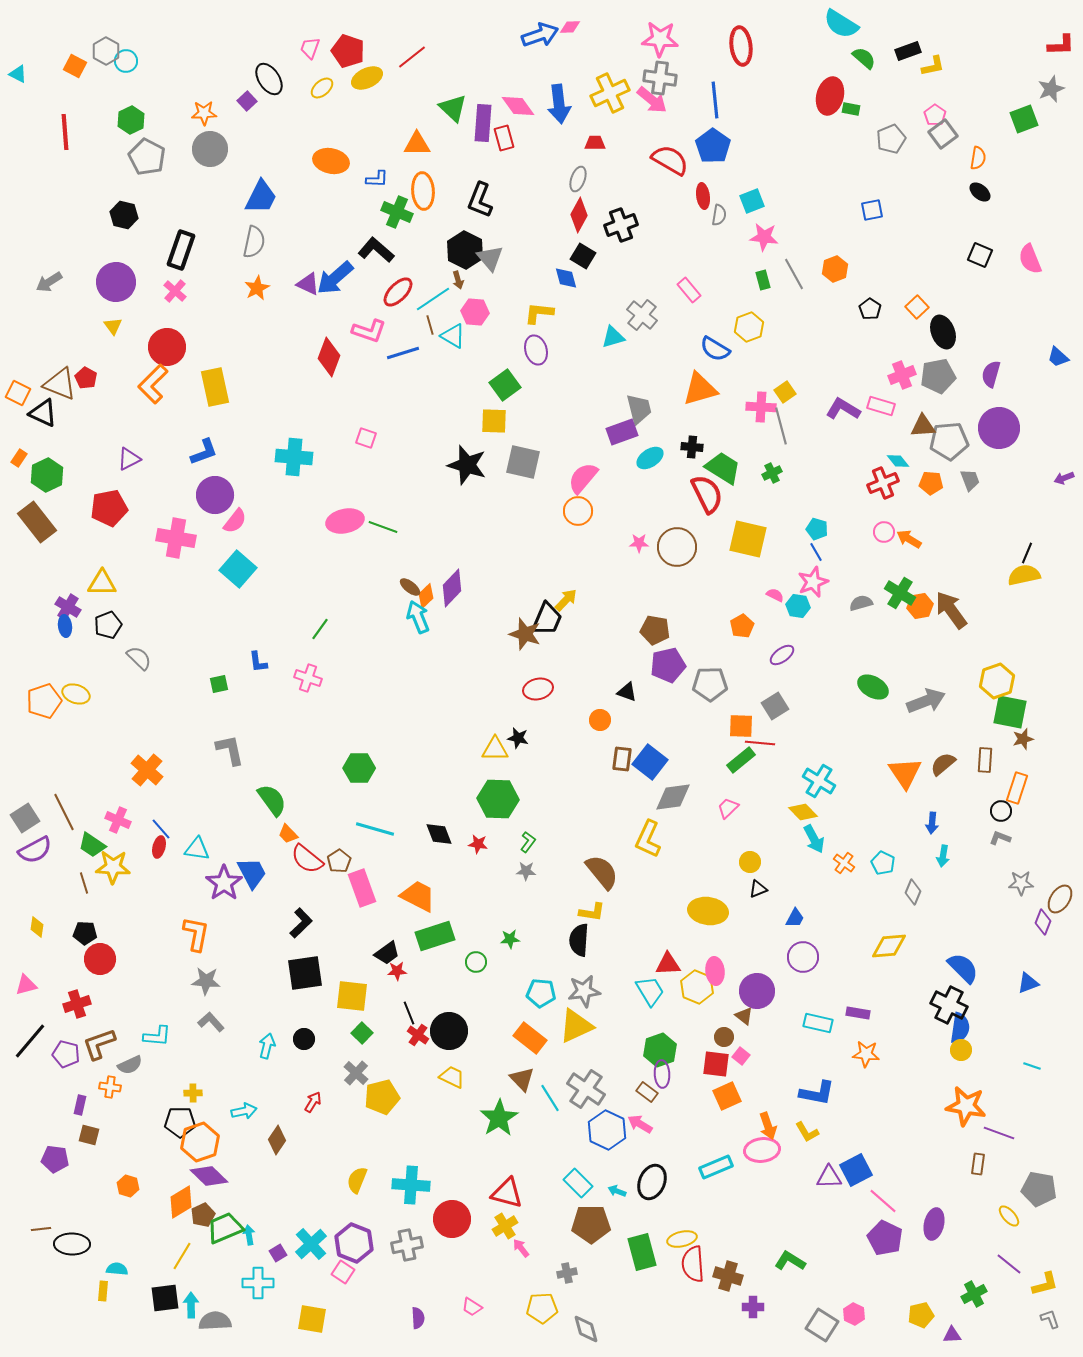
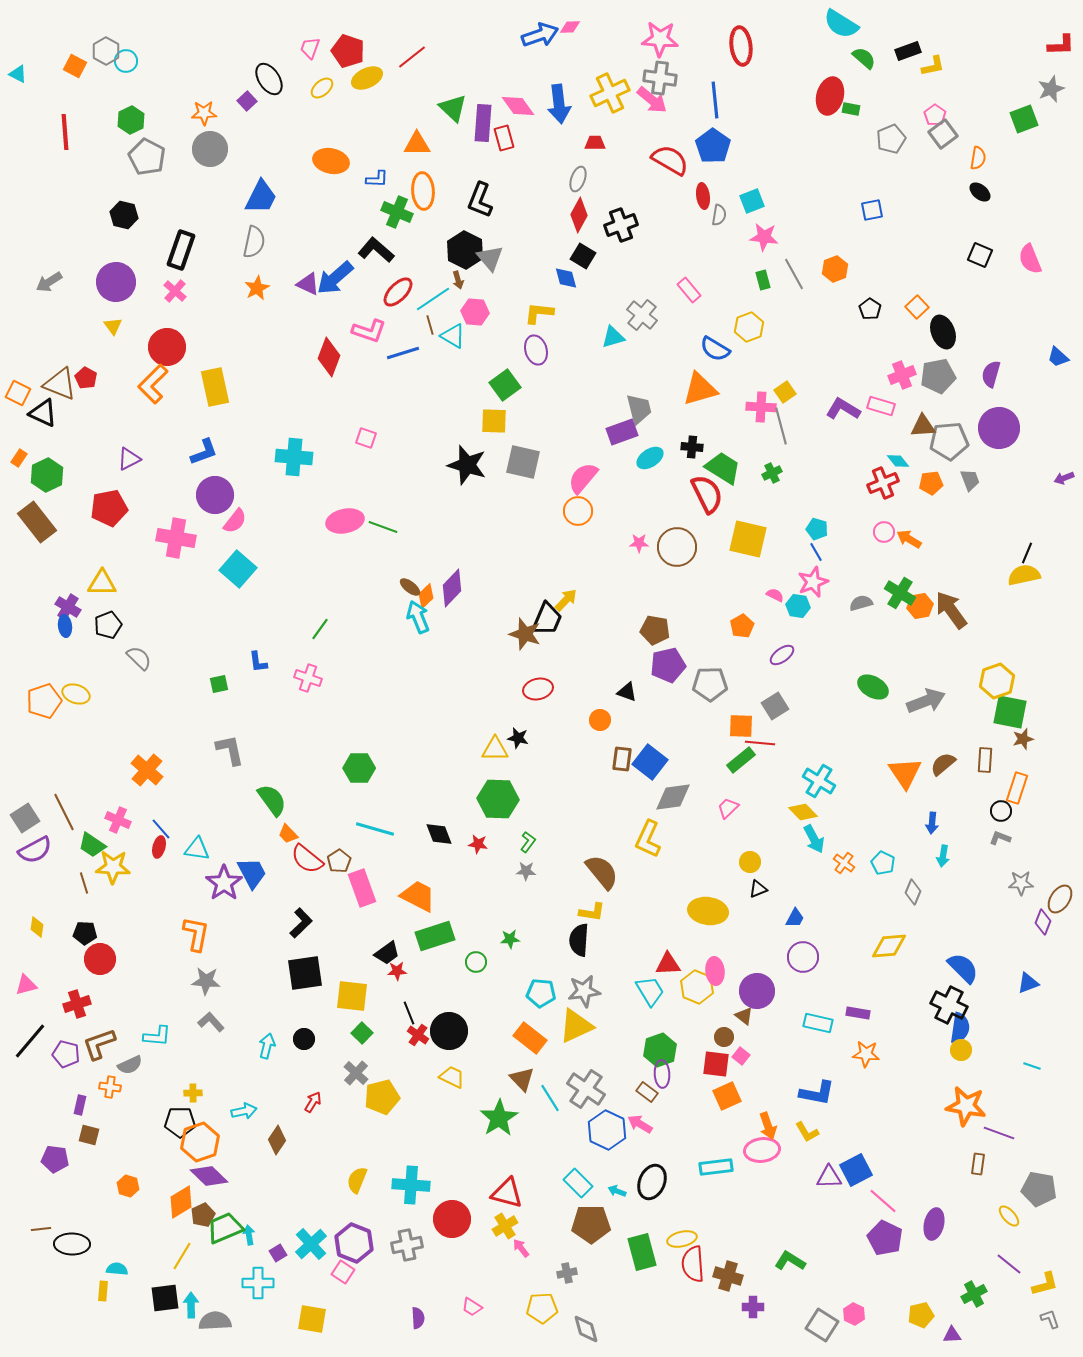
orange pentagon at (931, 483): rotated 10 degrees counterclockwise
cyan rectangle at (716, 1167): rotated 16 degrees clockwise
